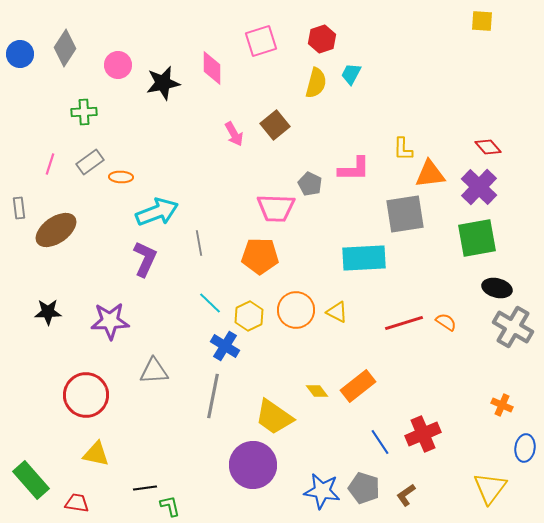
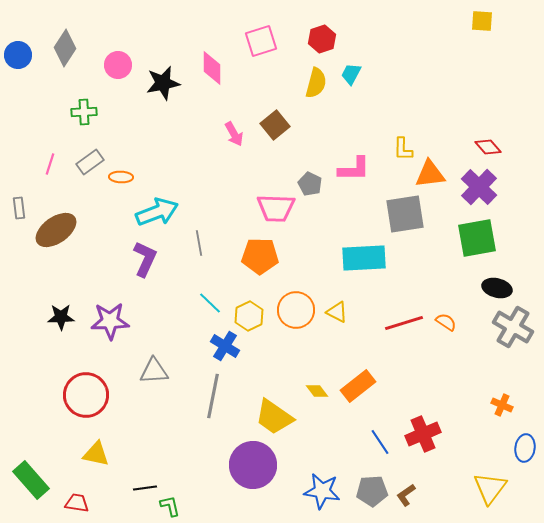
blue circle at (20, 54): moved 2 px left, 1 px down
black star at (48, 312): moved 13 px right, 5 px down
gray pentagon at (364, 488): moved 8 px right, 3 px down; rotated 20 degrees counterclockwise
